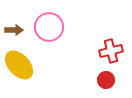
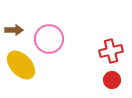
pink circle: moved 12 px down
yellow ellipse: moved 2 px right
red circle: moved 6 px right
